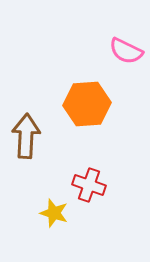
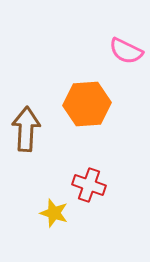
brown arrow: moved 7 px up
